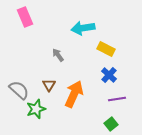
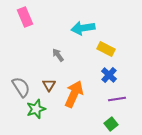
gray semicircle: moved 2 px right, 3 px up; rotated 15 degrees clockwise
